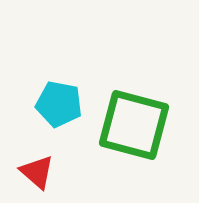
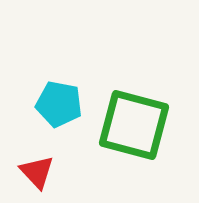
red triangle: rotated 6 degrees clockwise
